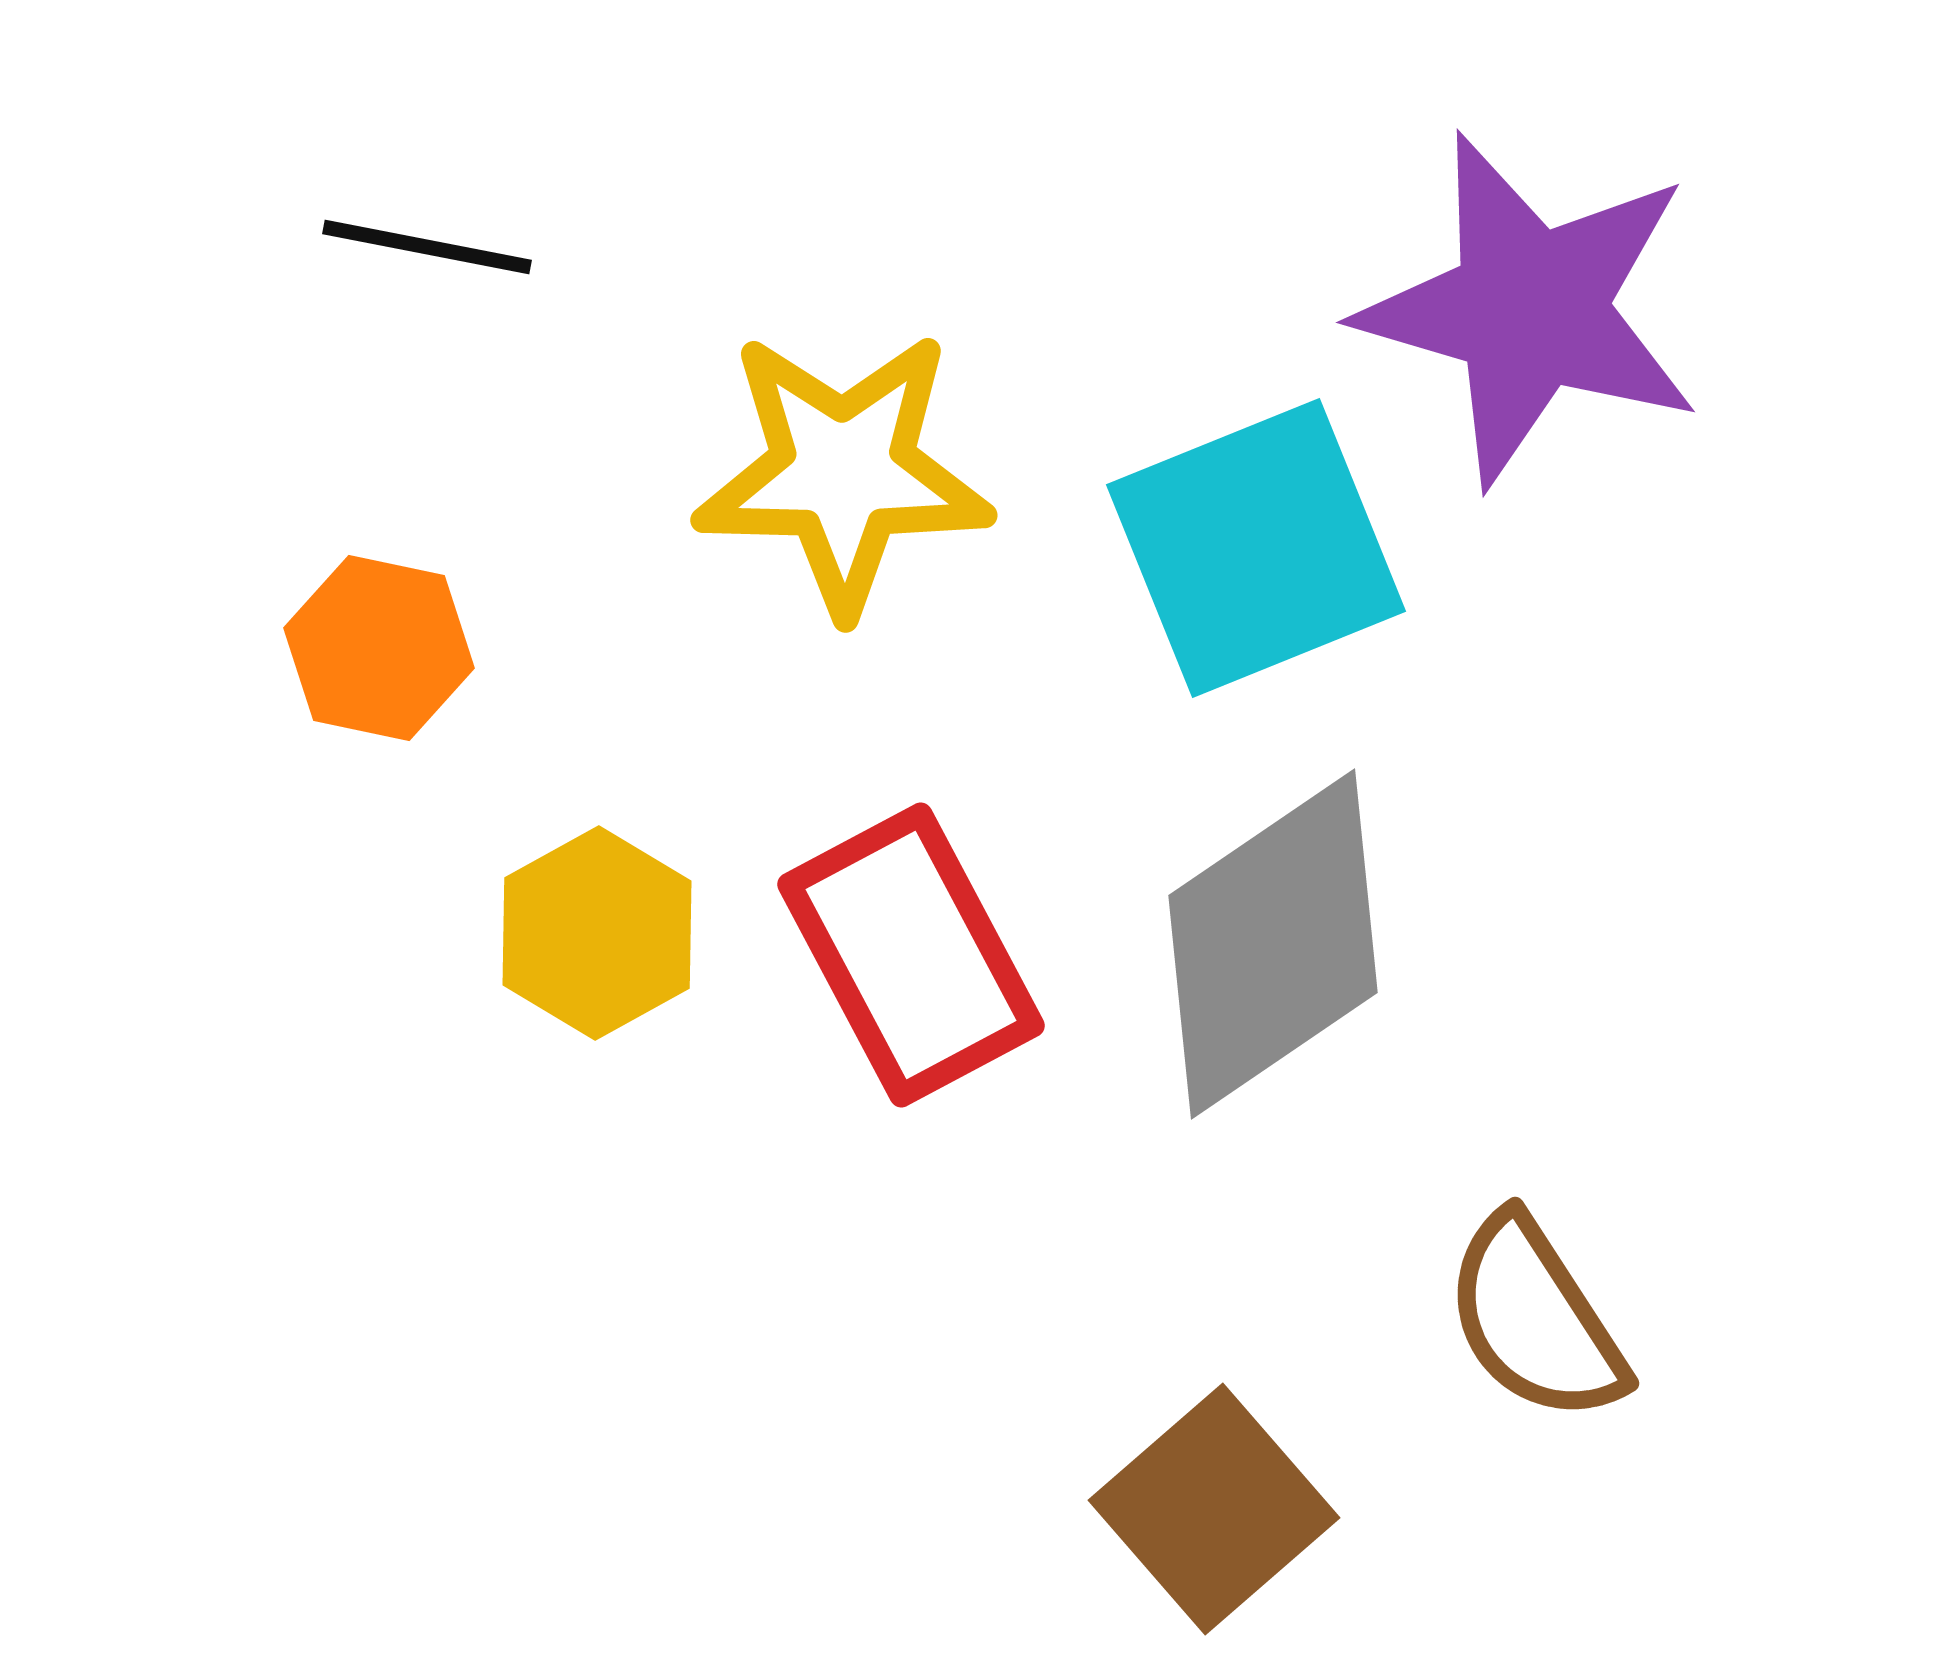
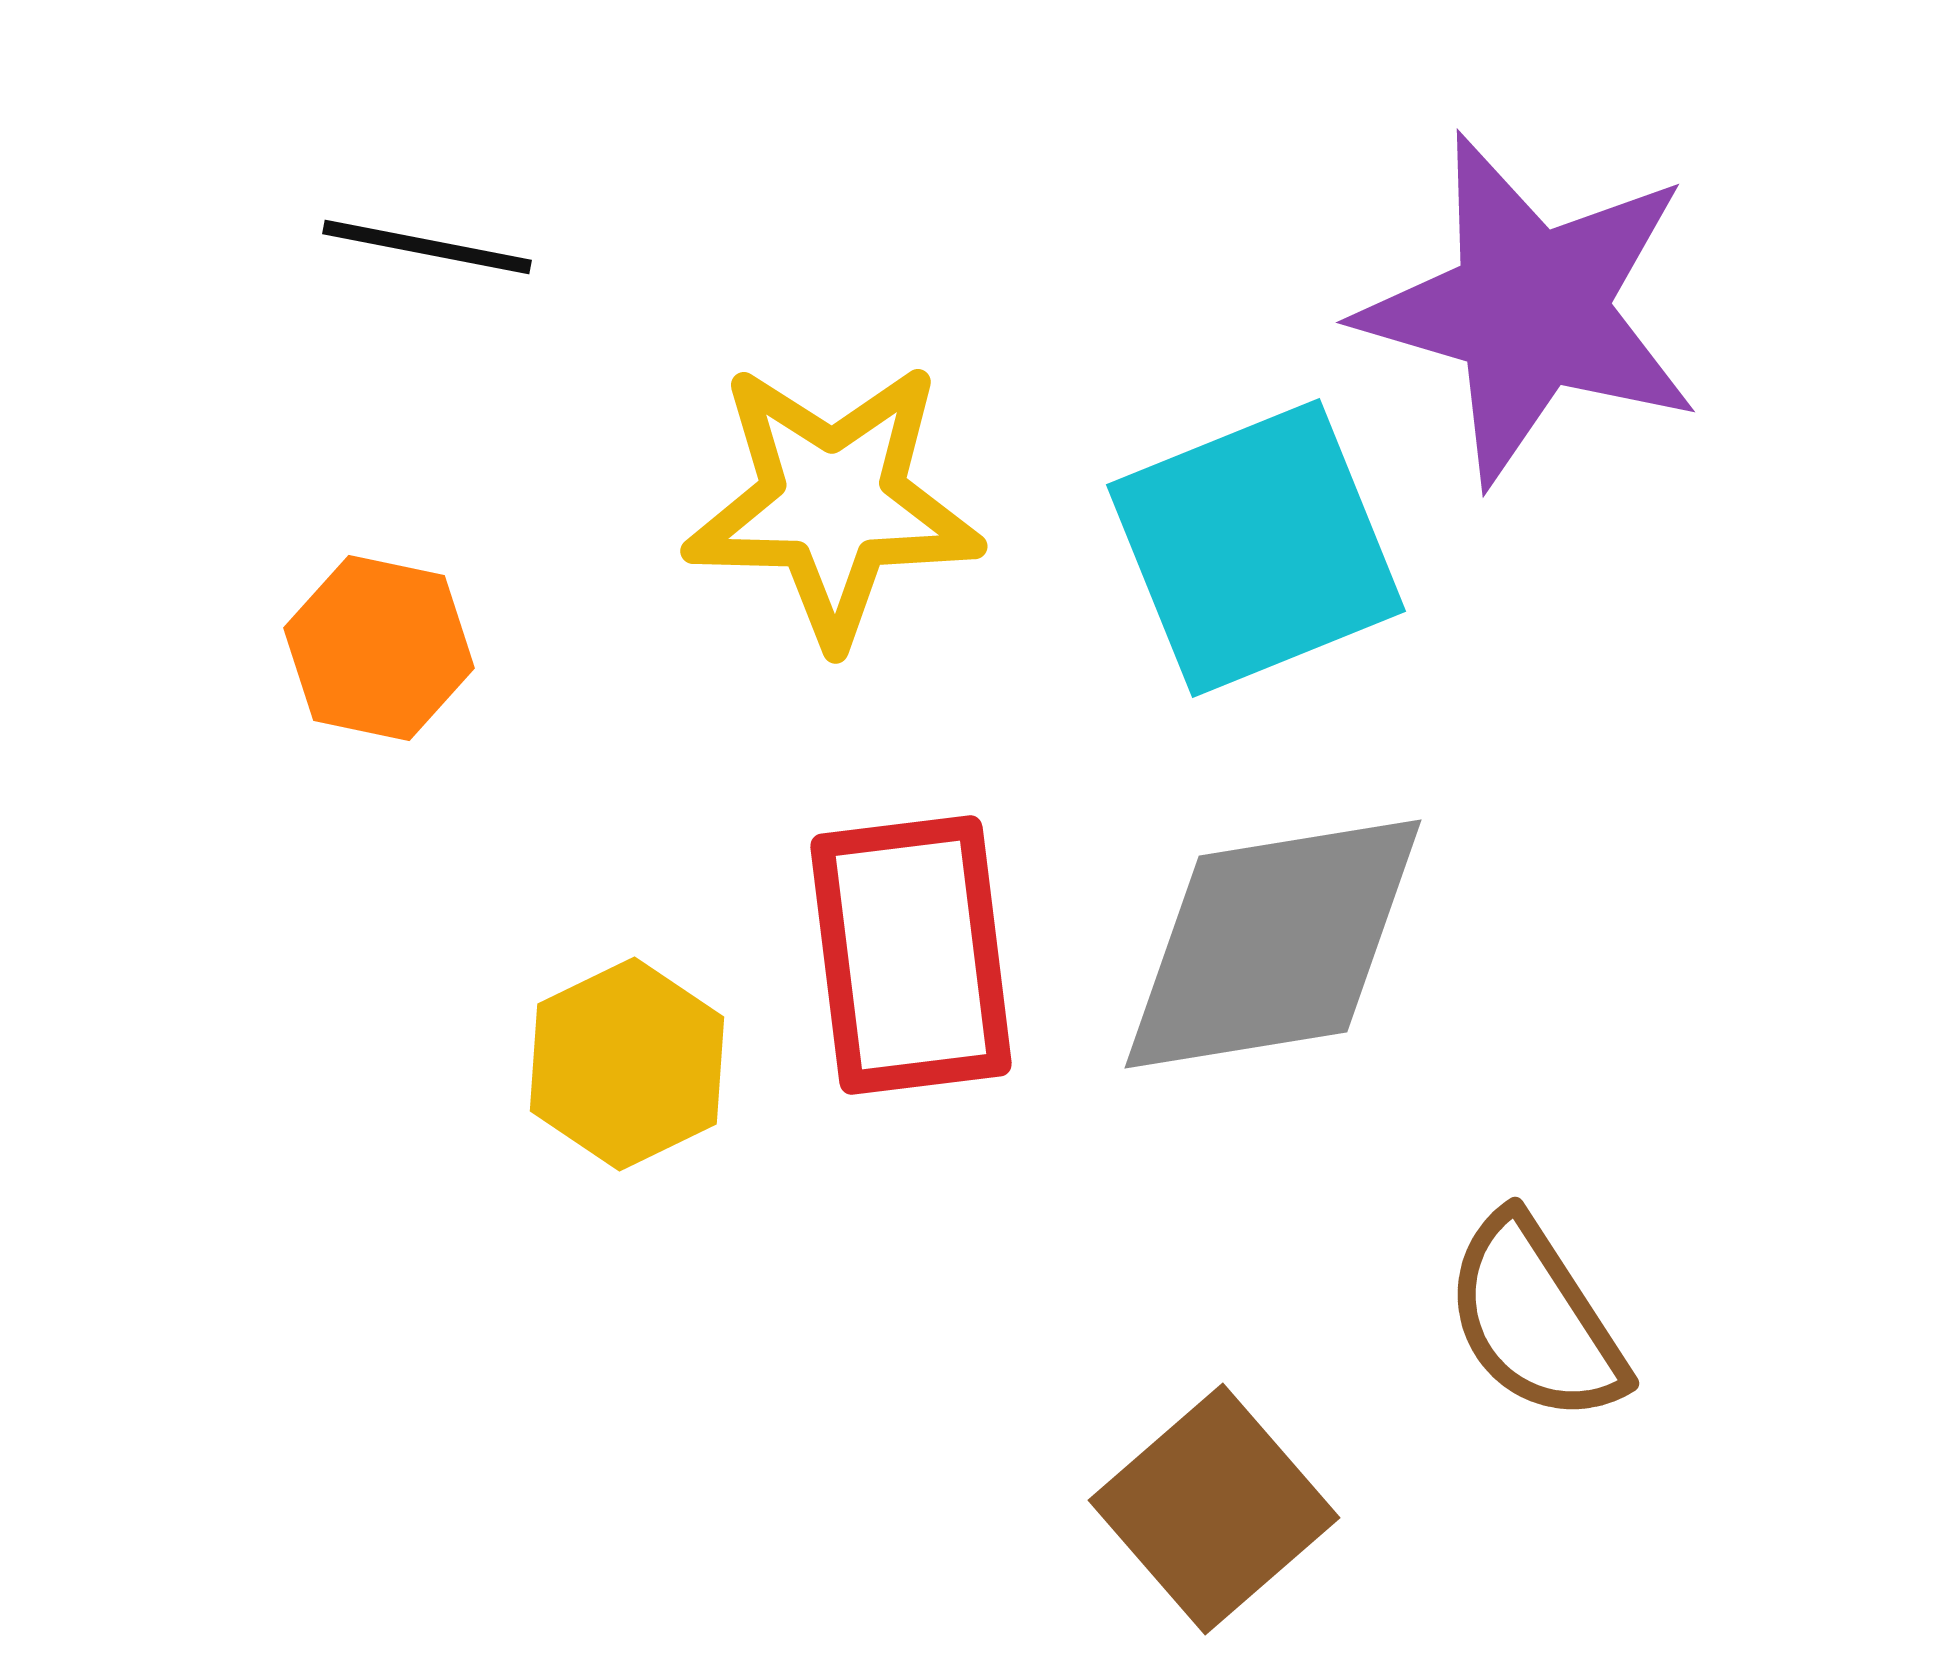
yellow star: moved 10 px left, 31 px down
yellow hexagon: moved 30 px right, 131 px down; rotated 3 degrees clockwise
gray diamond: rotated 25 degrees clockwise
red rectangle: rotated 21 degrees clockwise
